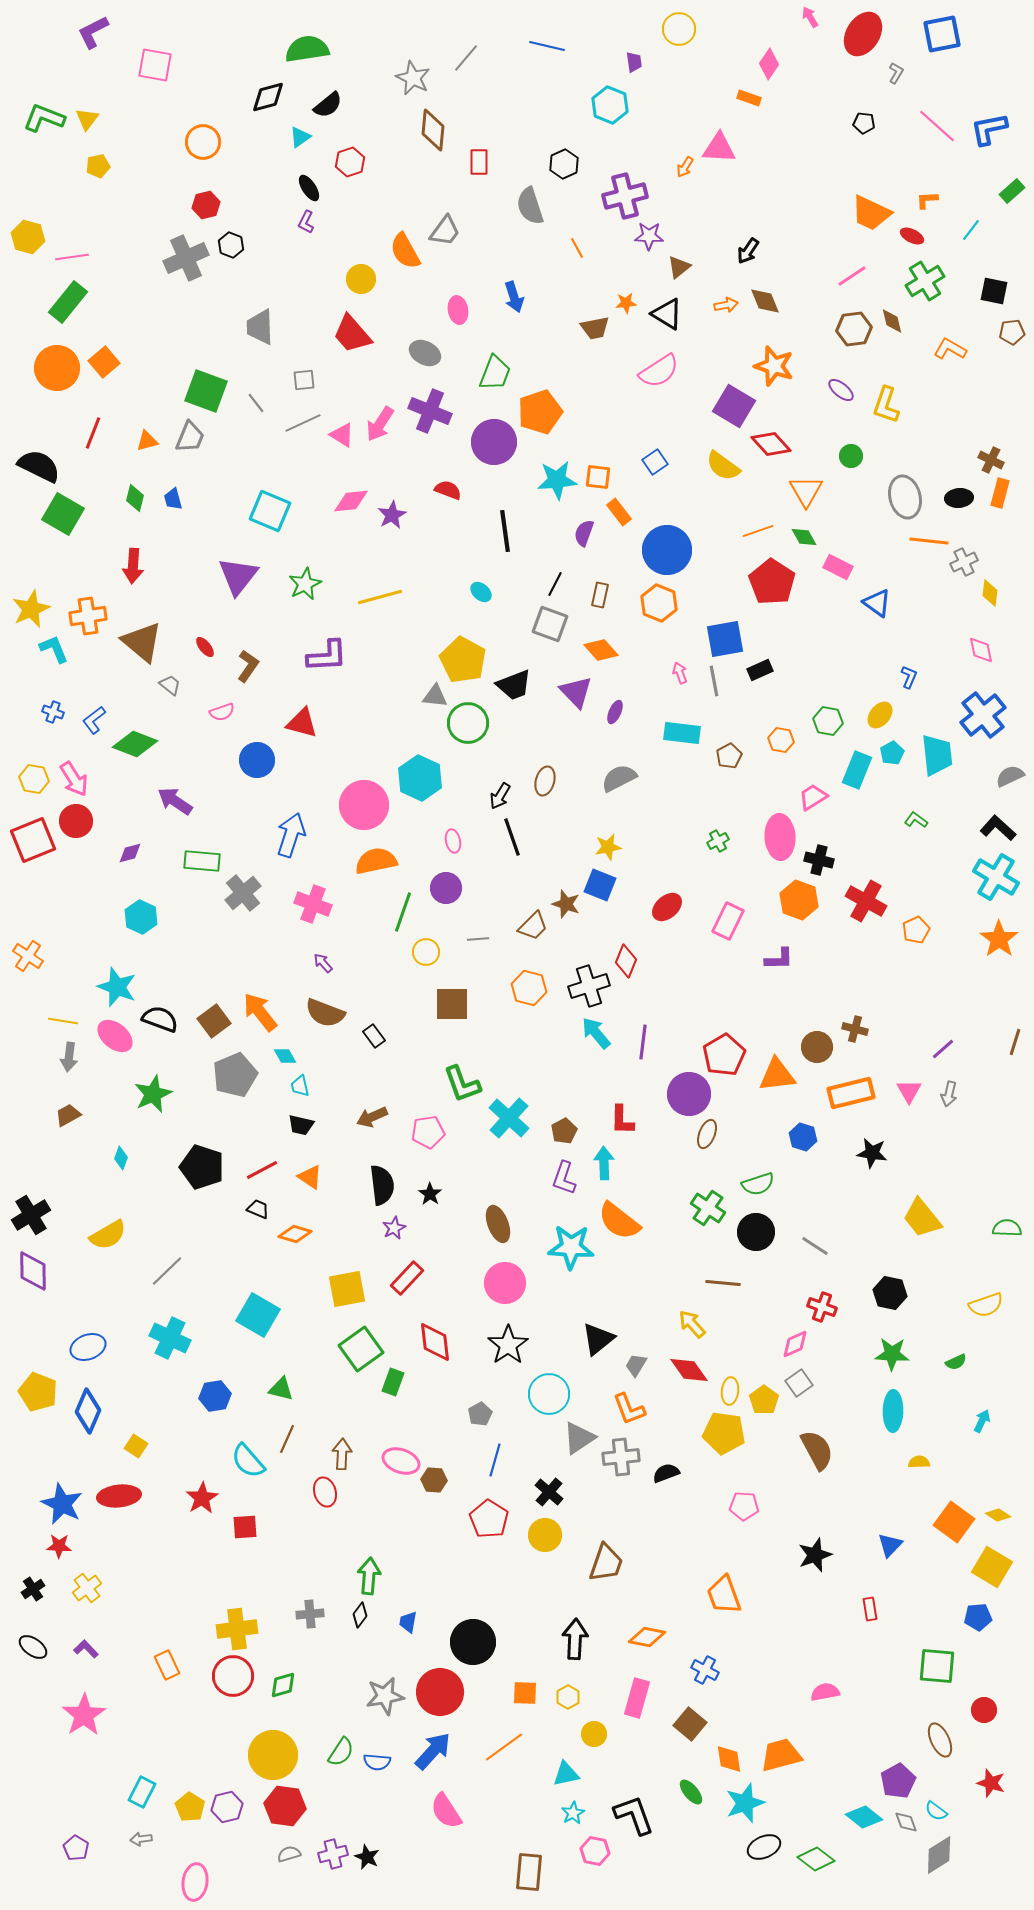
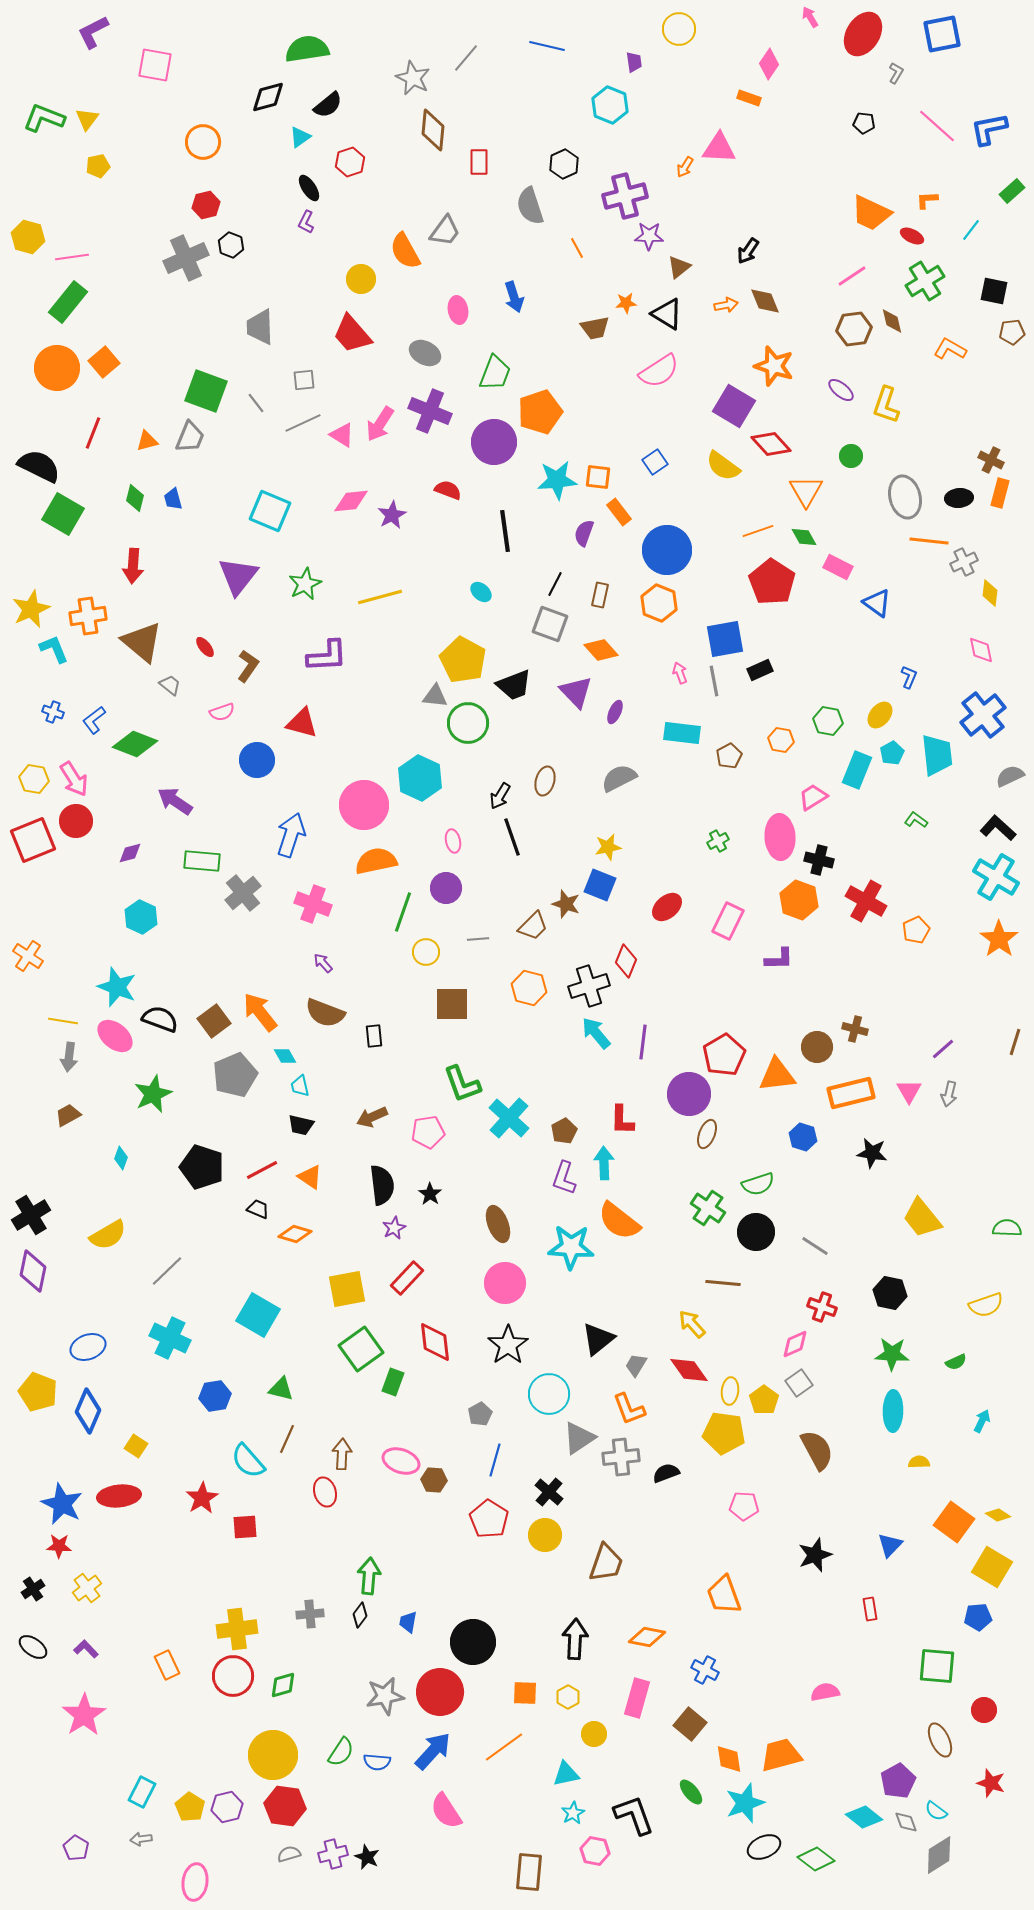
black rectangle at (374, 1036): rotated 30 degrees clockwise
purple diamond at (33, 1271): rotated 12 degrees clockwise
